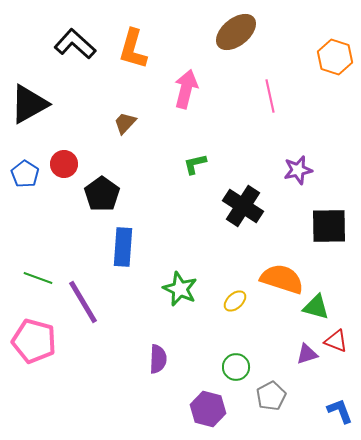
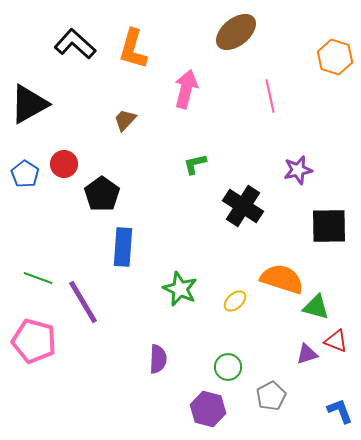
brown trapezoid: moved 3 px up
green circle: moved 8 px left
